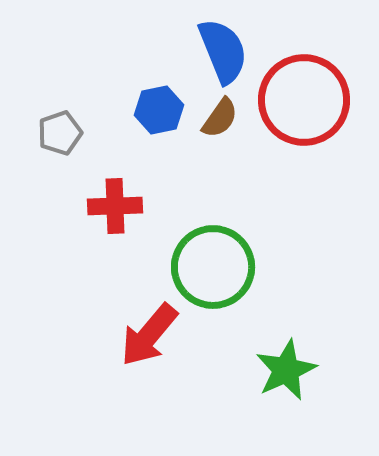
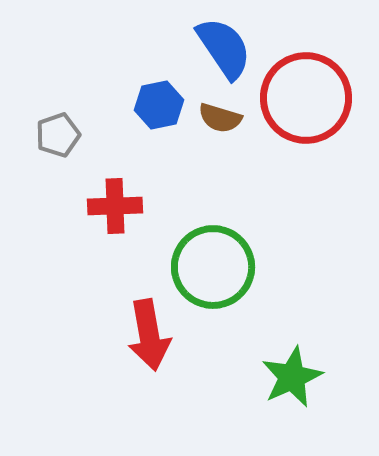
blue semicircle: moved 1 px right, 3 px up; rotated 12 degrees counterclockwise
red circle: moved 2 px right, 2 px up
blue hexagon: moved 5 px up
brown semicircle: rotated 72 degrees clockwise
gray pentagon: moved 2 px left, 2 px down
red arrow: rotated 50 degrees counterclockwise
green star: moved 6 px right, 7 px down
